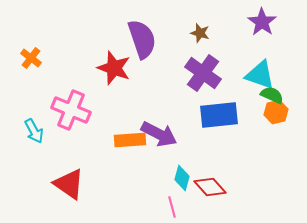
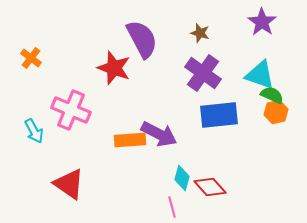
purple semicircle: rotated 9 degrees counterclockwise
